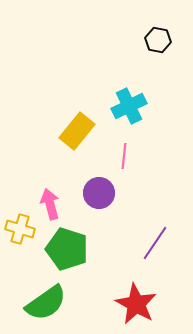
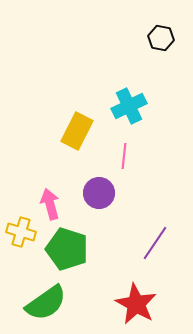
black hexagon: moved 3 px right, 2 px up
yellow rectangle: rotated 12 degrees counterclockwise
yellow cross: moved 1 px right, 3 px down
